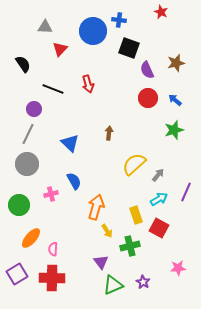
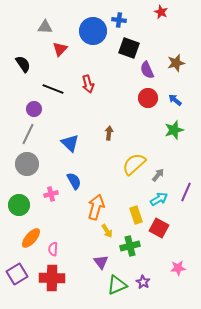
green triangle: moved 4 px right
